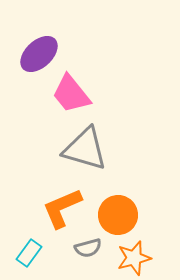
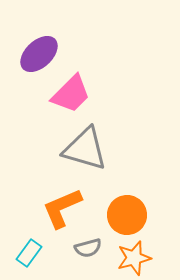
pink trapezoid: rotated 96 degrees counterclockwise
orange circle: moved 9 px right
